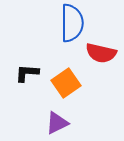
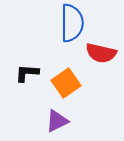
purple triangle: moved 2 px up
